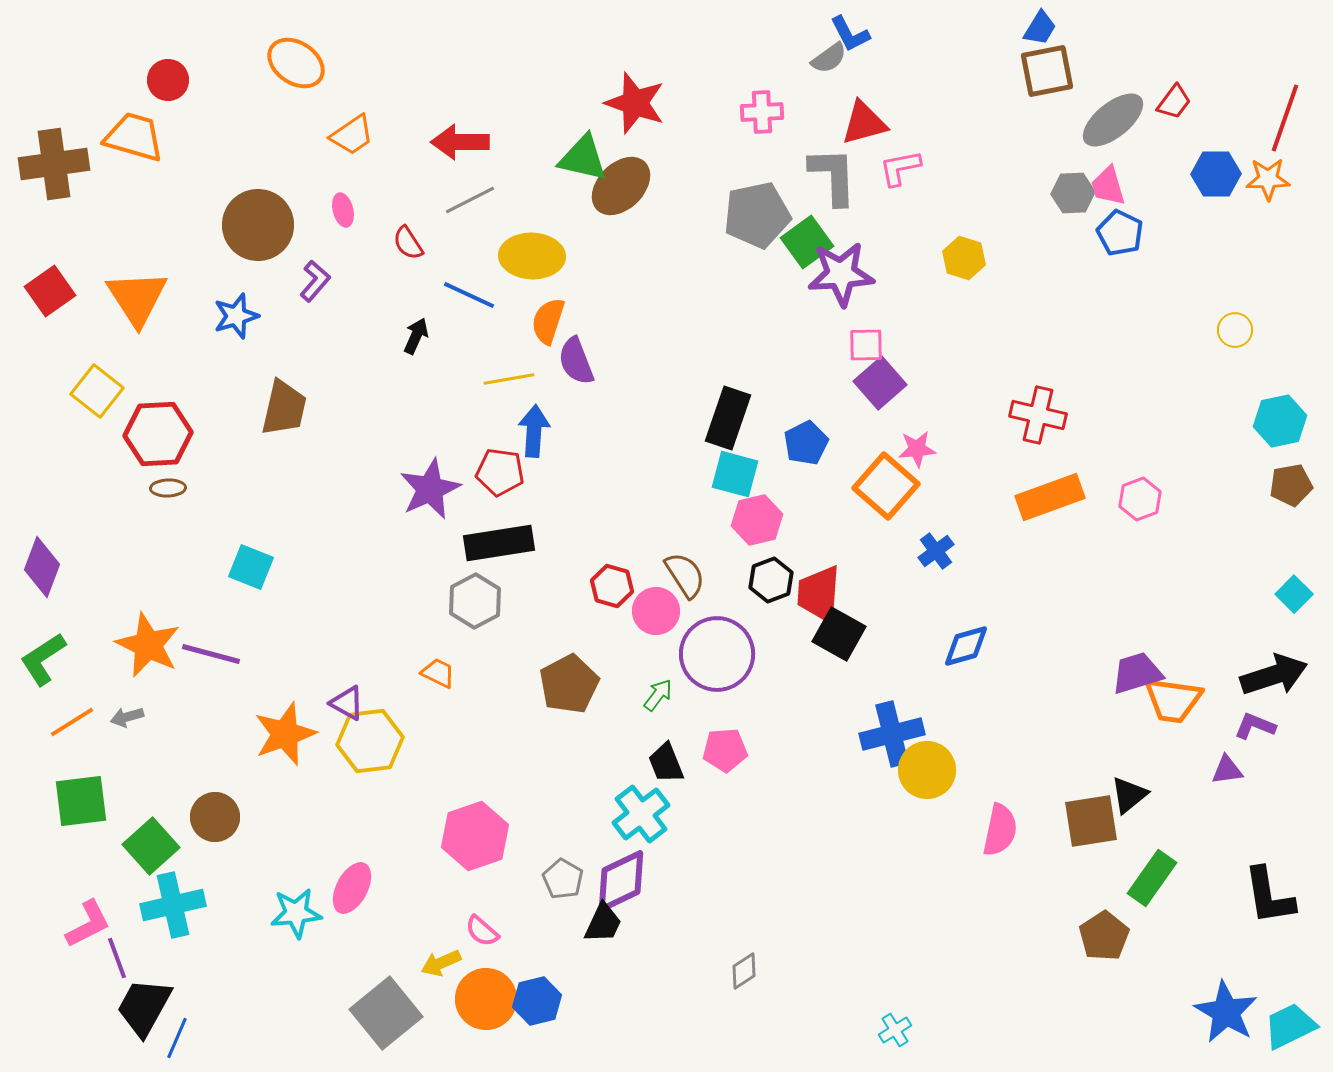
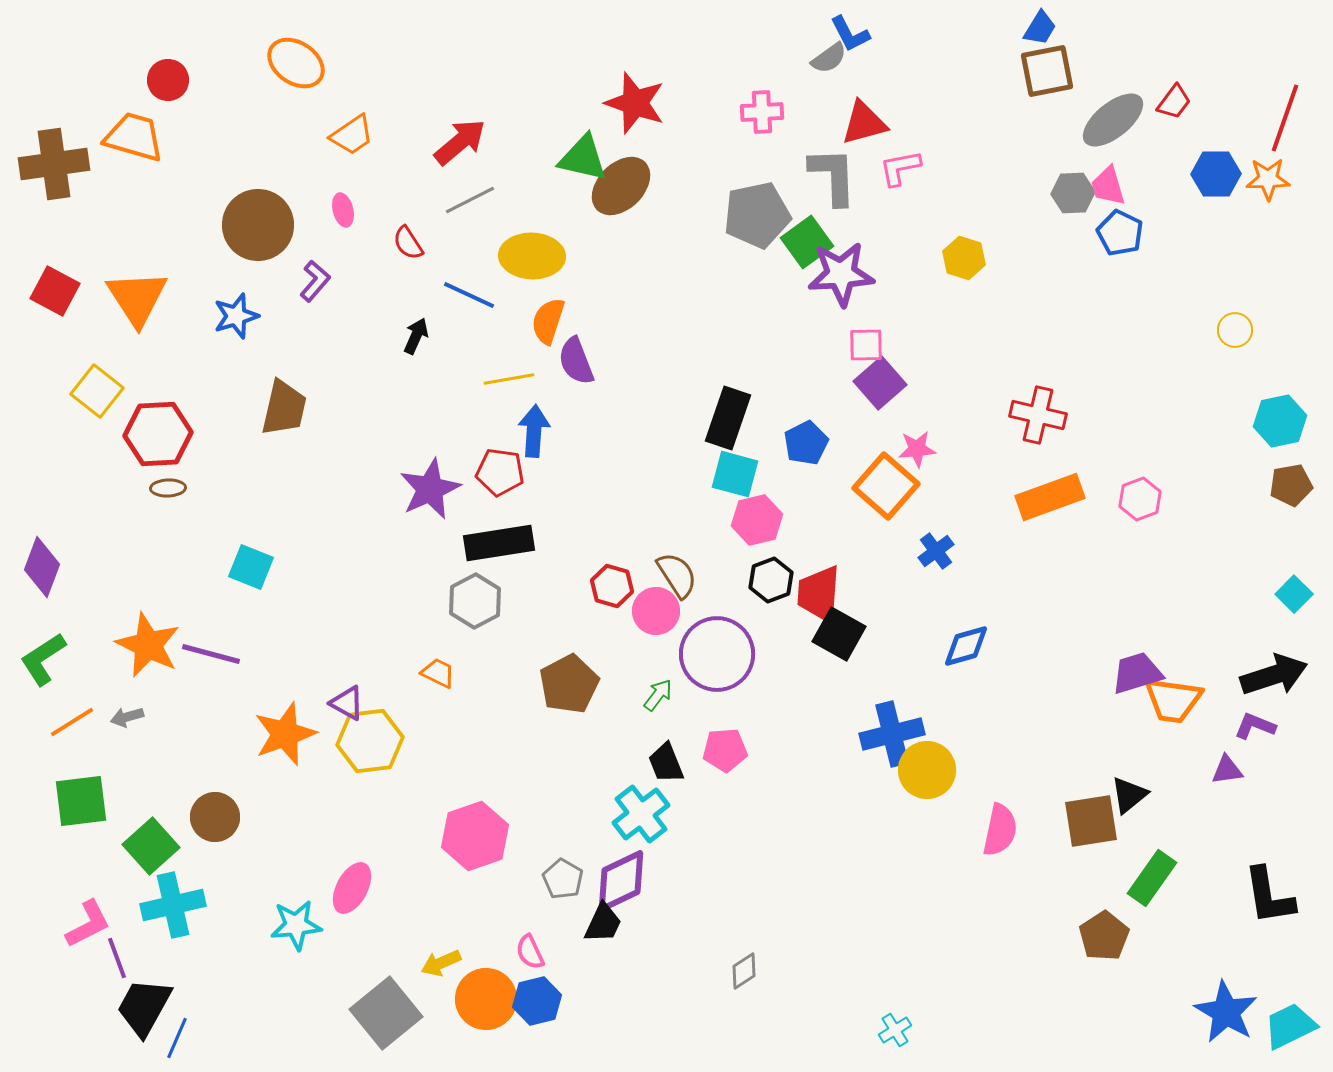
red arrow at (460, 142): rotated 140 degrees clockwise
red square at (50, 291): moved 5 px right; rotated 27 degrees counterclockwise
brown semicircle at (685, 575): moved 8 px left
cyan star at (296, 913): moved 12 px down
pink semicircle at (482, 931): moved 48 px right, 21 px down; rotated 24 degrees clockwise
